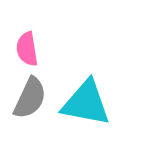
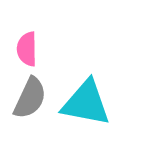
pink semicircle: rotated 8 degrees clockwise
